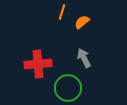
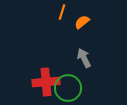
red cross: moved 8 px right, 18 px down
